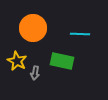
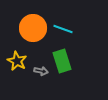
cyan line: moved 17 px left, 5 px up; rotated 18 degrees clockwise
green rectangle: rotated 60 degrees clockwise
gray arrow: moved 6 px right, 2 px up; rotated 88 degrees counterclockwise
